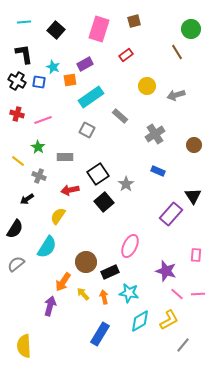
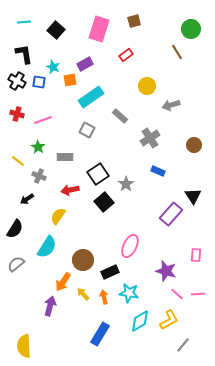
gray arrow at (176, 95): moved 5 px left, 10 px down
gray cross at (155, 134): moved 5 px left, 4 px down
brown circle at (86, 262): moved 3 px left, 2 px up
